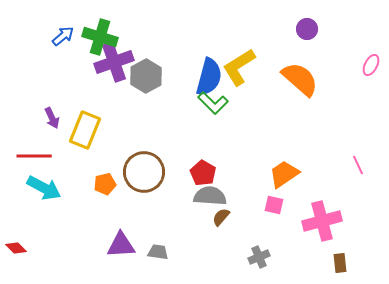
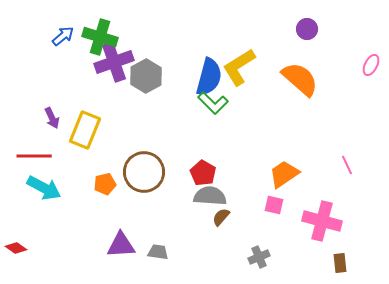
pink line: moved 11 px left
pink cross: rotated 30 degrees clockwise
red diamond: rotated 10 degrees counterclockwise
